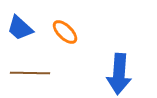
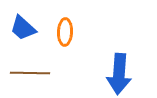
blue trapezoid: moved 3 px right
orange ellipse: rotated 48 degrees clockwise
